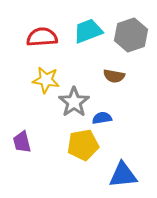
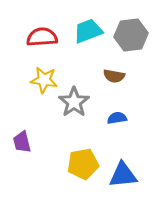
gray hexagon: rotated 12 degrees clockwise
yellow star: moved 2 px left
blue semicircle: moved 15 px right
yellow pentagon: moved 19 px down
